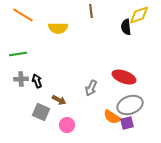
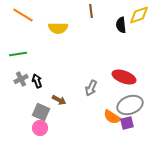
black semicircle: moved 5 px left, 2 px up
gray cross: rotated 24 degrees counterclockwise
pink circle: moved 27 px left, 3 px down
